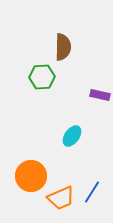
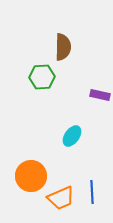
blue line: rotated 35 degrees counterclockwise
